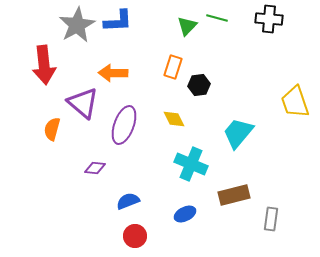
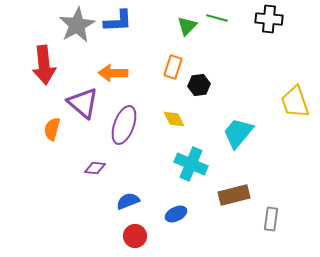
blue ellipse: moved 9 px left
